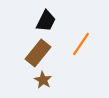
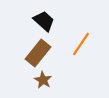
black trapezoid: moved 2 px left; rotated 75 degrees counterclockwise
